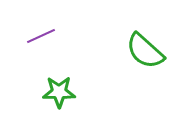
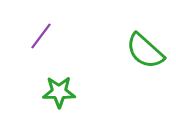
purple line: rotated 28 degrees counterclockwise
